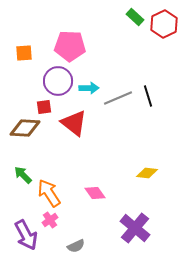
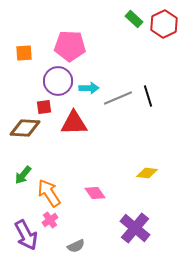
green rectangle: moved 1 px left, 2 px down
red triangle: rotated 40 degrees counterclockwise
green arrow: rotated 96 degrees counterclockwise
